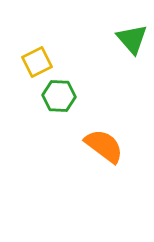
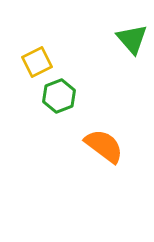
green hexagon: rotated 24 degrees counterclockwise
